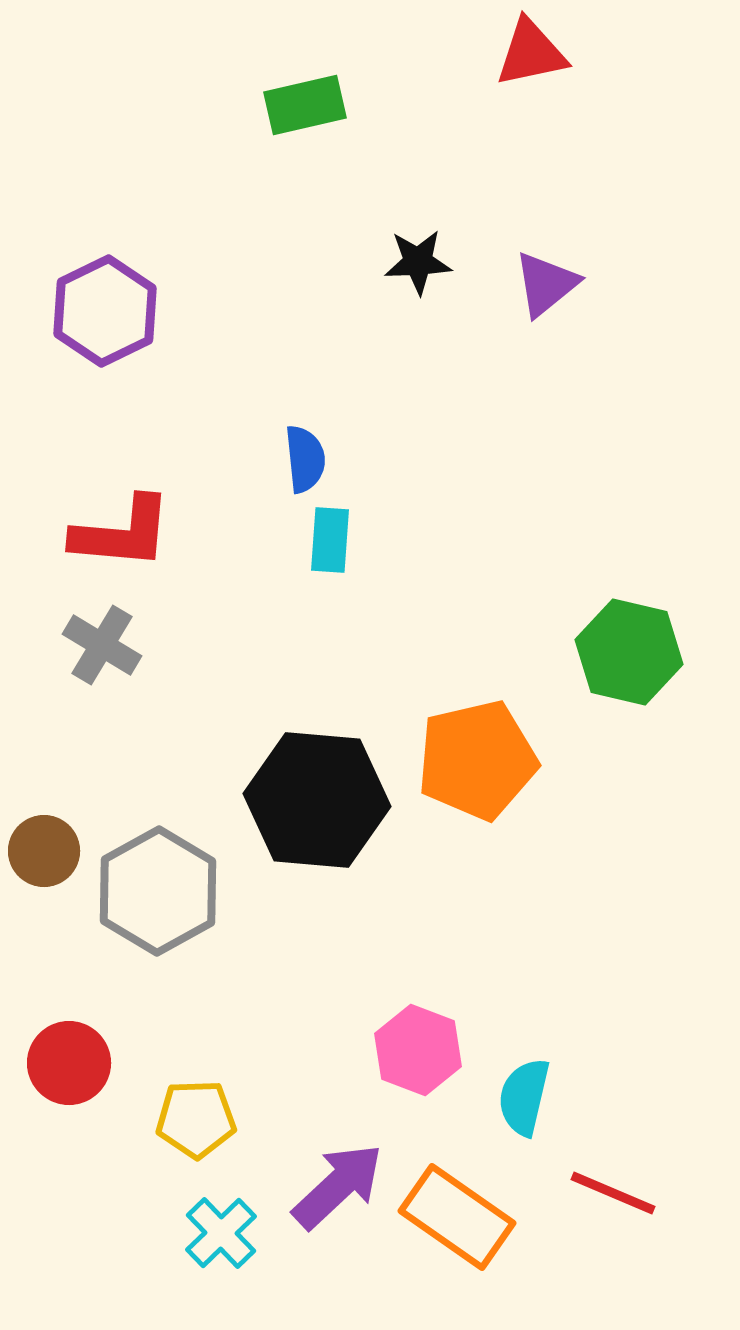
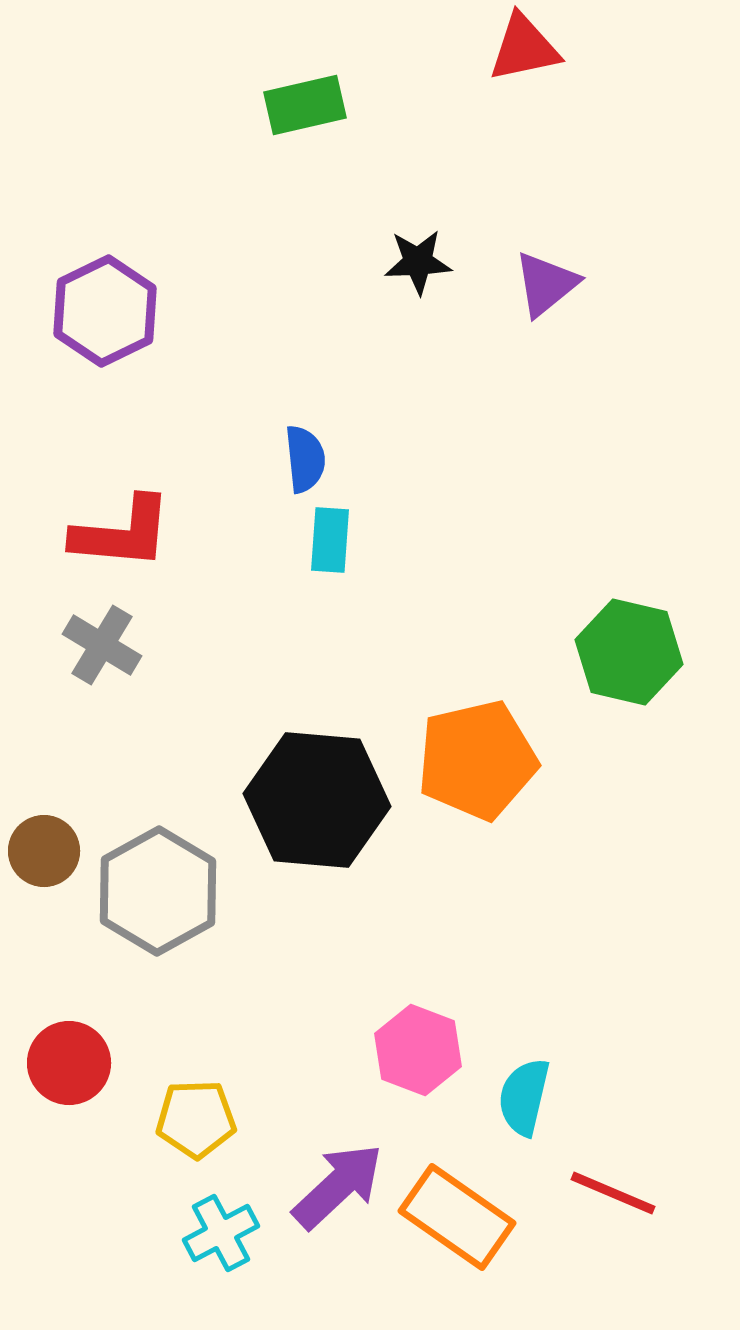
red triangle: moved 7 px left, 5 px up
cyan cross: rotated 16 degrees clockwise
